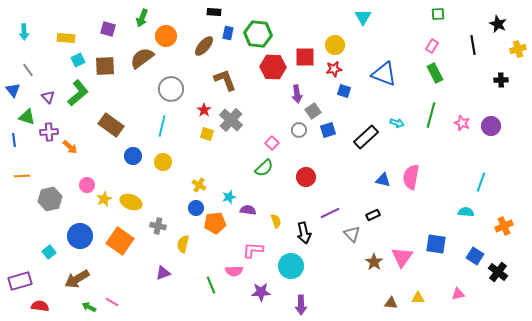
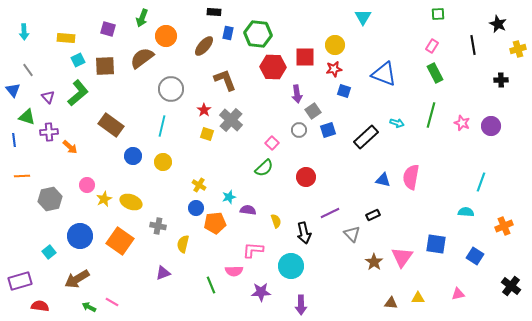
black cross at (498, 272): moved 13 px right, 14 px down
